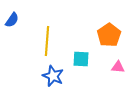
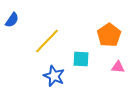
yellow line: rotated 40 degrees clockwise
blue star: moved 1 px right
